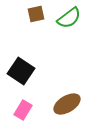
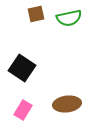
green semicircle: rotated 25 degrees clockwise
black square: moved 1 px right, 3 px up
brown ellipse: rotated 24 degrees clockwise
